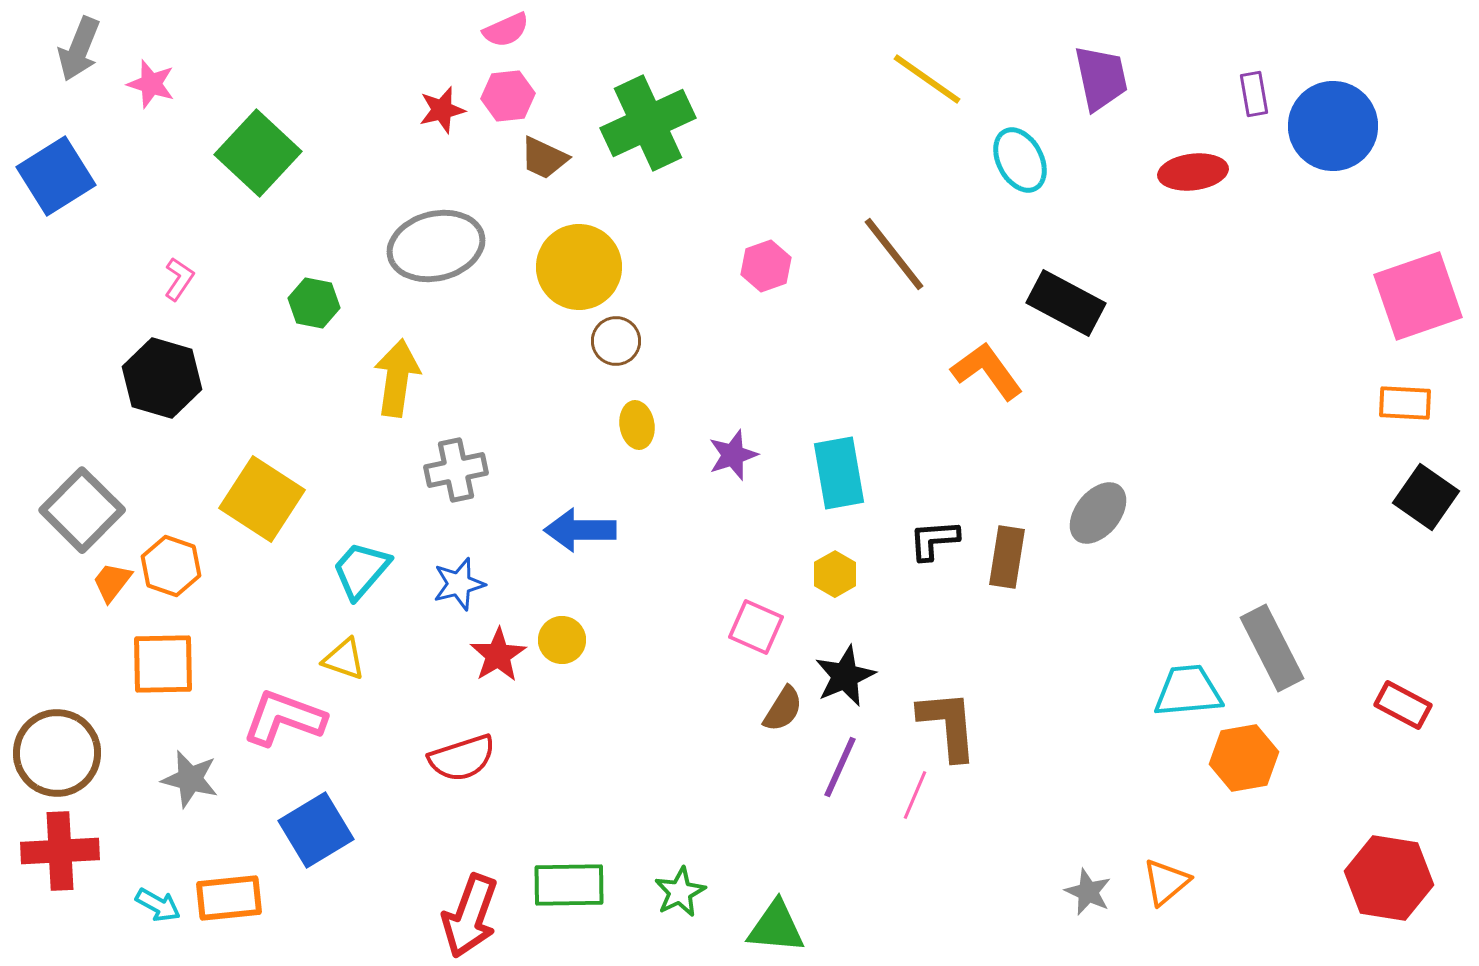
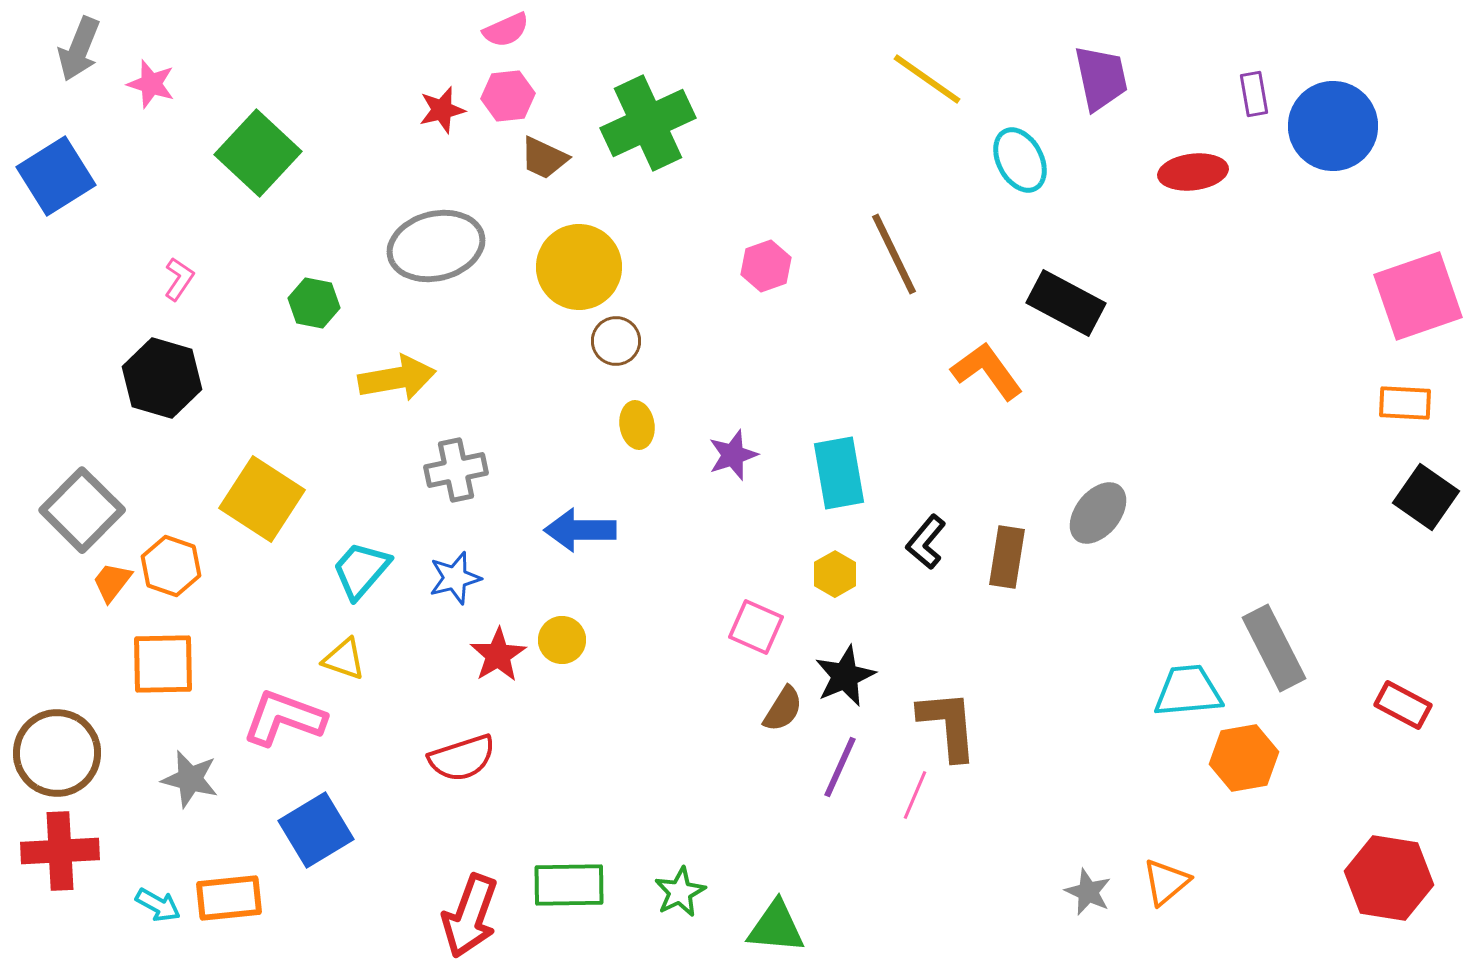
brown line at (894, 254): rotated 12 degrees clockwise
yellow arrow at (397, 378): rotated 72 degrees clockwise
black L-shape at (934, 540): moved 8 px left, 2 px down; rotated 46 degrees counterclockwise
blue star at (459, 584): moved 4 px left, 6 px up
gray rectangle at (1272, 648): moved 2 px right
